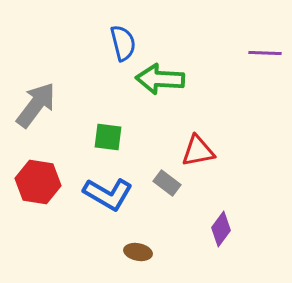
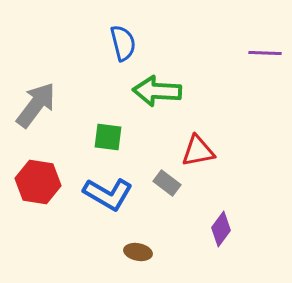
green arrow: moved 3 px left, 12 px down
